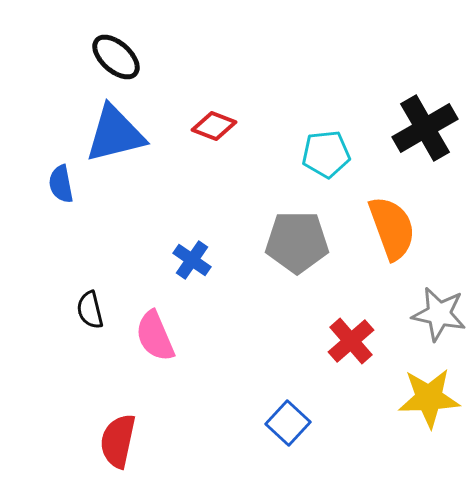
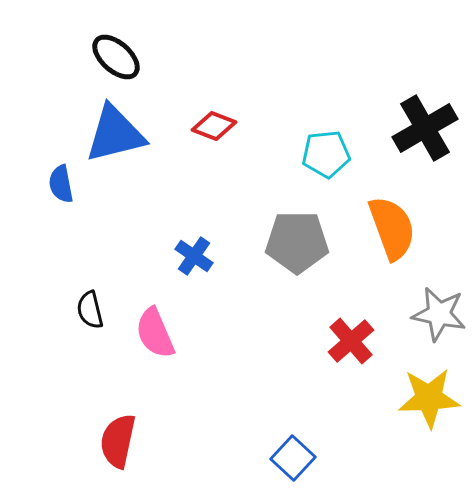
blue cross: moved 2 px right, 4 px up
pink semicircle: moved 3 px up
blue square: moved 5 px right, 35 px down
